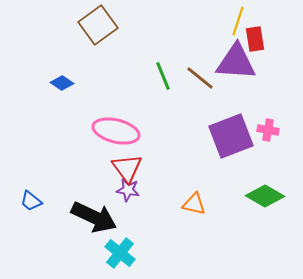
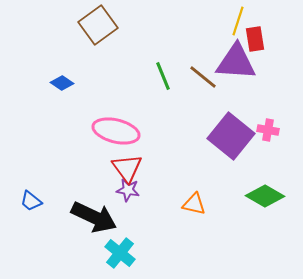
brown line: moved 3 px right, 1 px up
purple square: rotated 30 degrees counterclockwise
